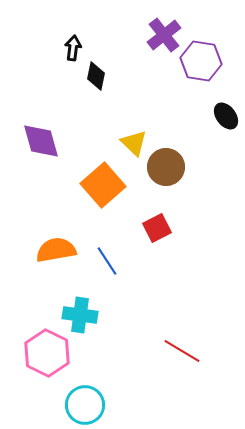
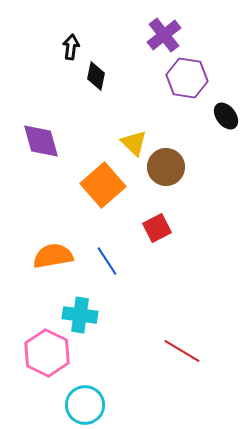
black arrow: moved 2 px left, 1 px up
purple hexagon: moved 14 px left, 17 px down
orange semicircle: moved 3 px left, 6 px down
